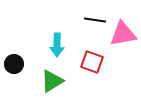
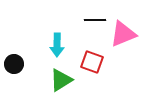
black line: rotated 10 degrees counterclockwise
pink triangle: rotated 12 degrees counterclockwise
green triangle: moved 9 px right, 1 px up
